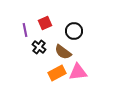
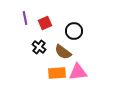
purple line: moved 12 px up
orange rectangle: rotated 24 degrees clockwise
